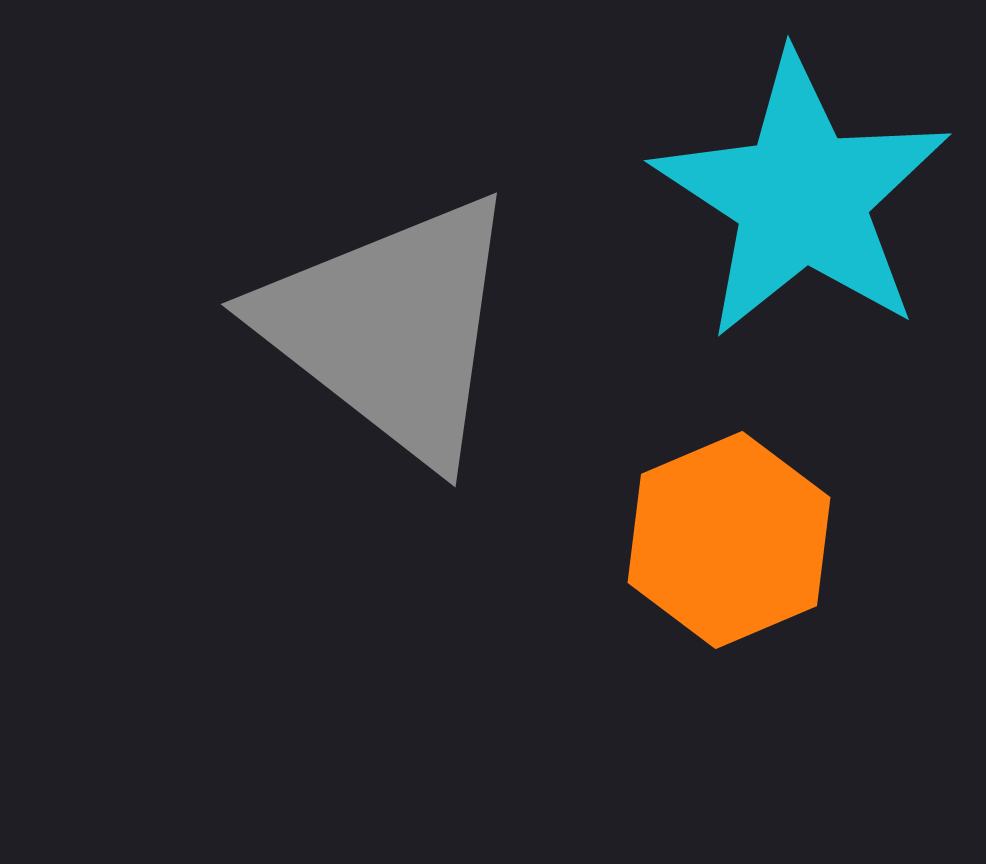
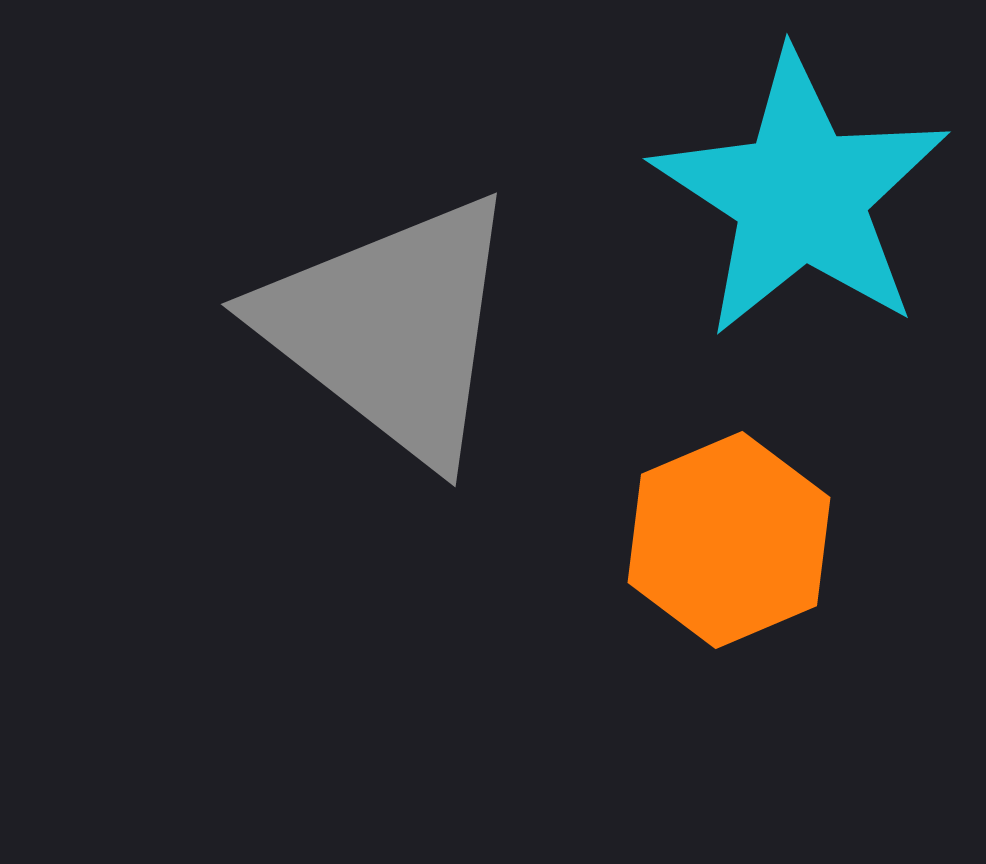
cyan star: moved 1 px left, 2 px up
